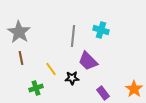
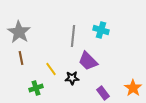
orange star: moved 1 px left, 1 px up
